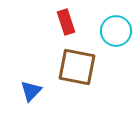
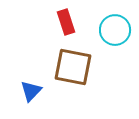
cyan circle: moved 1 px left, 1 px up
brown square: moved 4 px left
